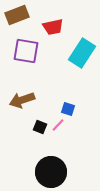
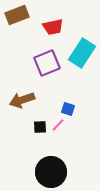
purple square: moved 21 px right, 12 px down; rotated 32 degrees counterclockwise
black square: rotated 24 degrees counterclockwise
